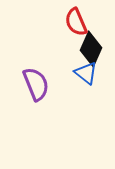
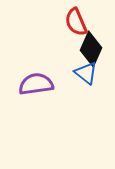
purple semicircle: rotated 76 degrees counterclockwise
